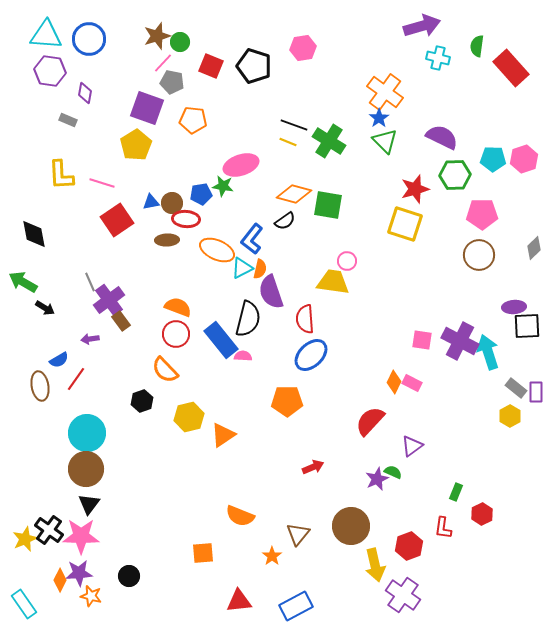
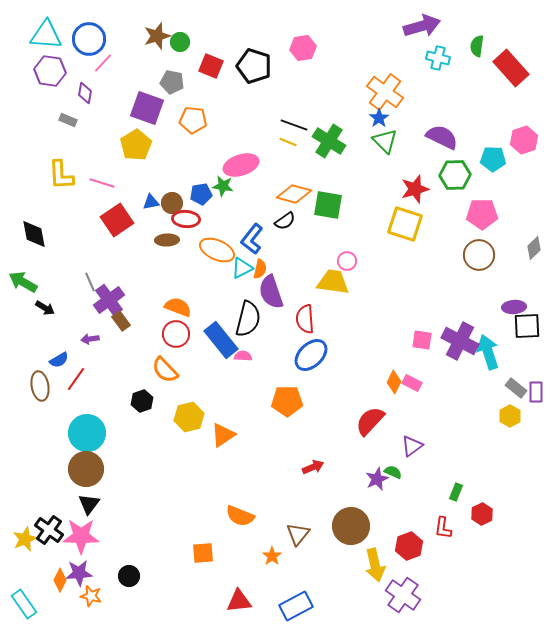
pink line at (163, 63): moved 60 px left
pink hexagon at (524, 159): moved 19 px up
